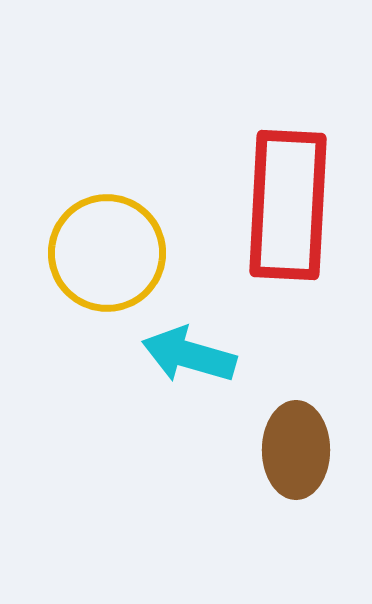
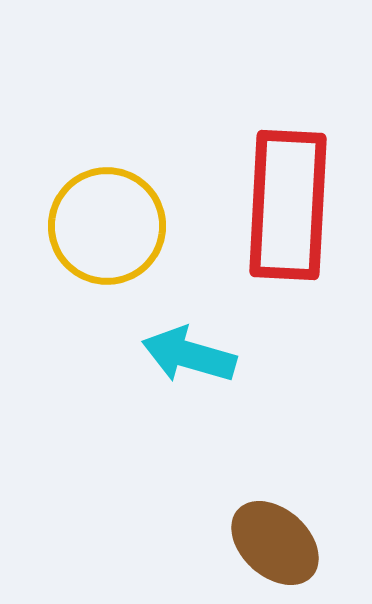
yellow circle: moved 27 px up
brown ellipse: moved 21 px left, 93 px down; rotated 48 degrees counterclockwise
